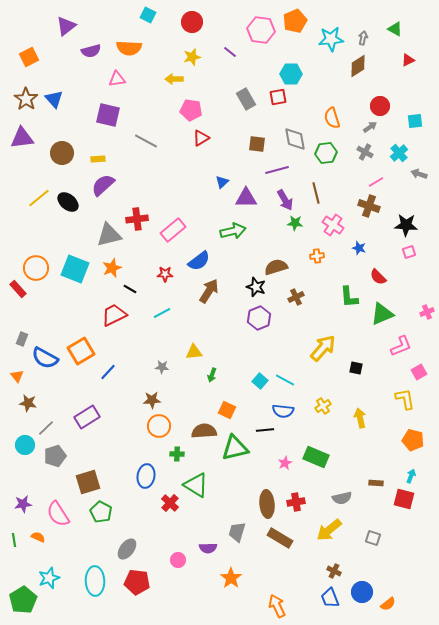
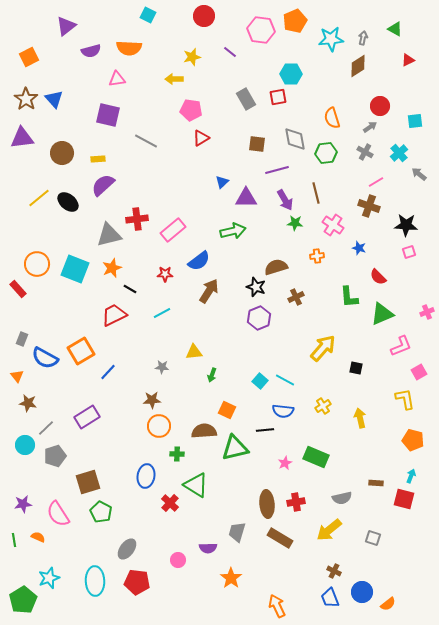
red circle at (192, 22): moved 12 px right, 6 px up
gray arrow at (419, 174): rotated 21 degrees clockwise
orange circle at (36, 268): moved 1 px right, 4 px up
